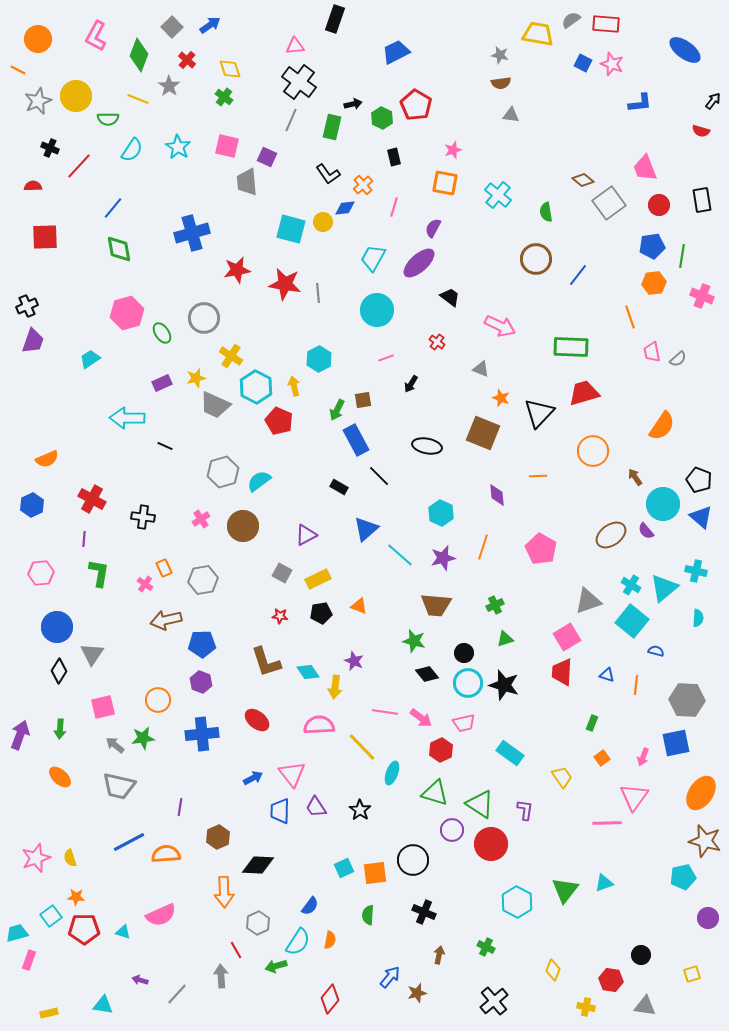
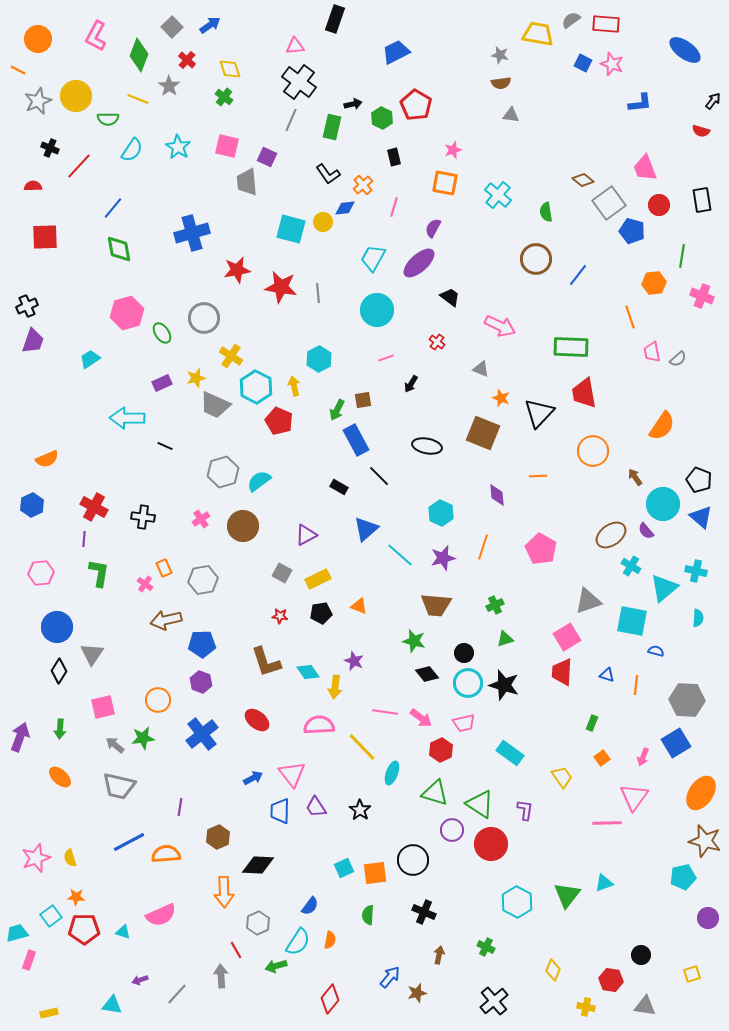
blue pentagon at (652, 246): moved 20 px left, 15 px up; rotated 25 degrees clockwise
red star at (285, 284): moved 4 px left, 3 px down
red trapezoid at (584, 393): rotated 84 degrees counterclockwise
red cross at (92, 499): moved 2 px right, 8 px down
cyan cross at (631, 585): moved 19 px up
cyan square at (632, 621): rotated 28 degrees counterclockwise
blue cross at (202, 734): rotated 32 degrees counterclockwise
purple arrow at (20, 735): moved 2 px down
blue square at (676, 743): rotated 20 degrees counterclockwise
green triangle at (565, 890): moved 2 px right, 5 px down
purple arrow at (140, 980): rotated 35 degrees counterclockwise
cyan triangle at (103, 1005): moved 9 px right
